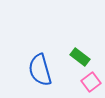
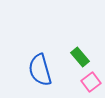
green rectangle: rotated 12 degrees clockwise
